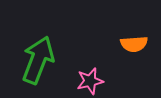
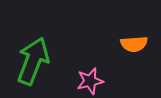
green arrow: moved 5 px left, 1 px down
